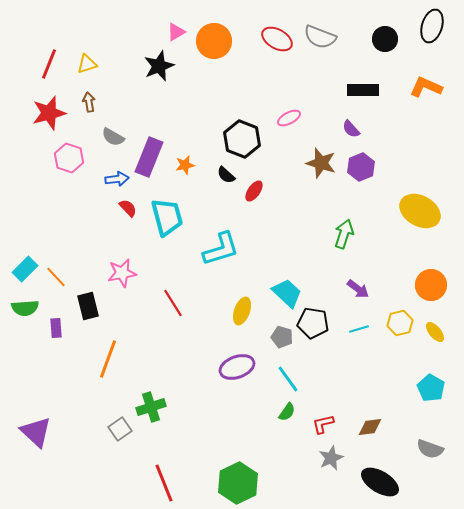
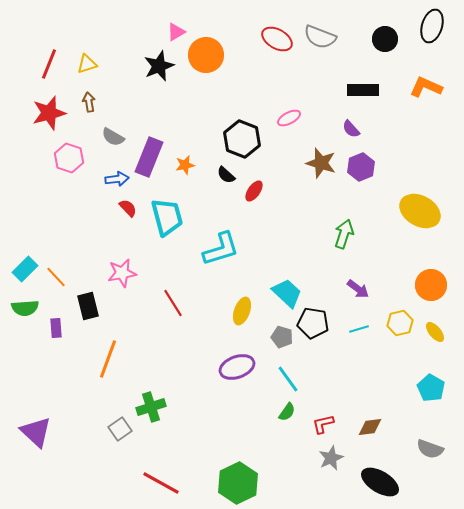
orange circle at (214, 41): moved 8 px left, 14 px down
red line at (164, 483): moved 3 px left; rotated 39 degrees counterclockwise
